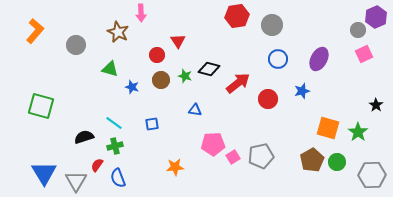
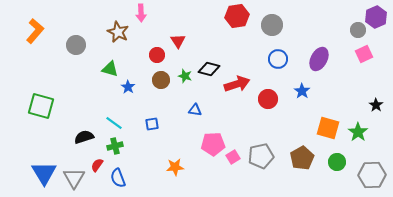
red arrow at (238, 83): moved 1 px left, 1 px down; rotated 20 degrees clockwise
blue star at (132, 87): moved 4 px left; rotated 16 degrees clockwise
blue star at (302, 91): rotated 21 degrees counterclockwise
brown pentagon at (312, 160): moved 10 px left, 2 px up
gray triangle at (76, 181): moved 2 px left, 3 px up
